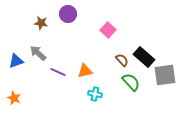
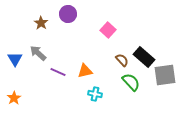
brown star: rotated 24 degrees clockwise
blue triangle: moved 1 px left, 2 px up; rotated 42 degrees counterclockwise
orange star: rotated 16 degrees clockwise
